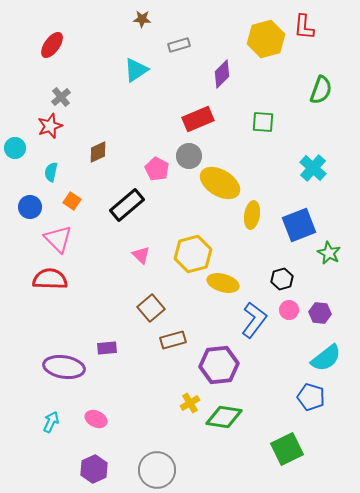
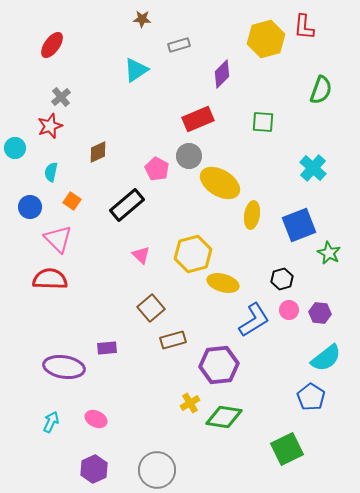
blue L-shape at (254, 320): rotated 21 degrees clockwise
blue pentagon at (311, 397): rotated 16 degrees clockwise
